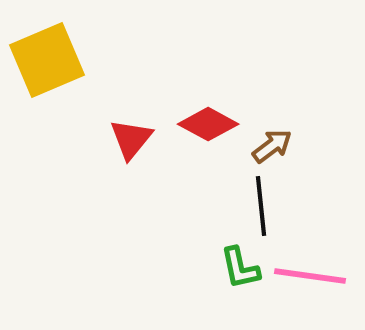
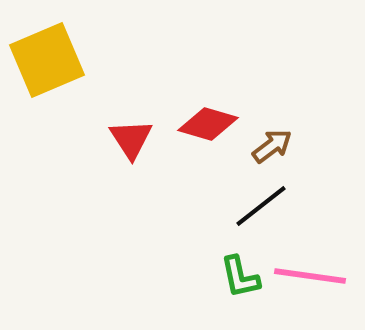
red diamond: rotated 12 degrees counterclockwise
red triangle: rotated 12 degrees counterclockwise
black line: rotated 58 degrees clockwise
green L-shape: moved 9 px down
